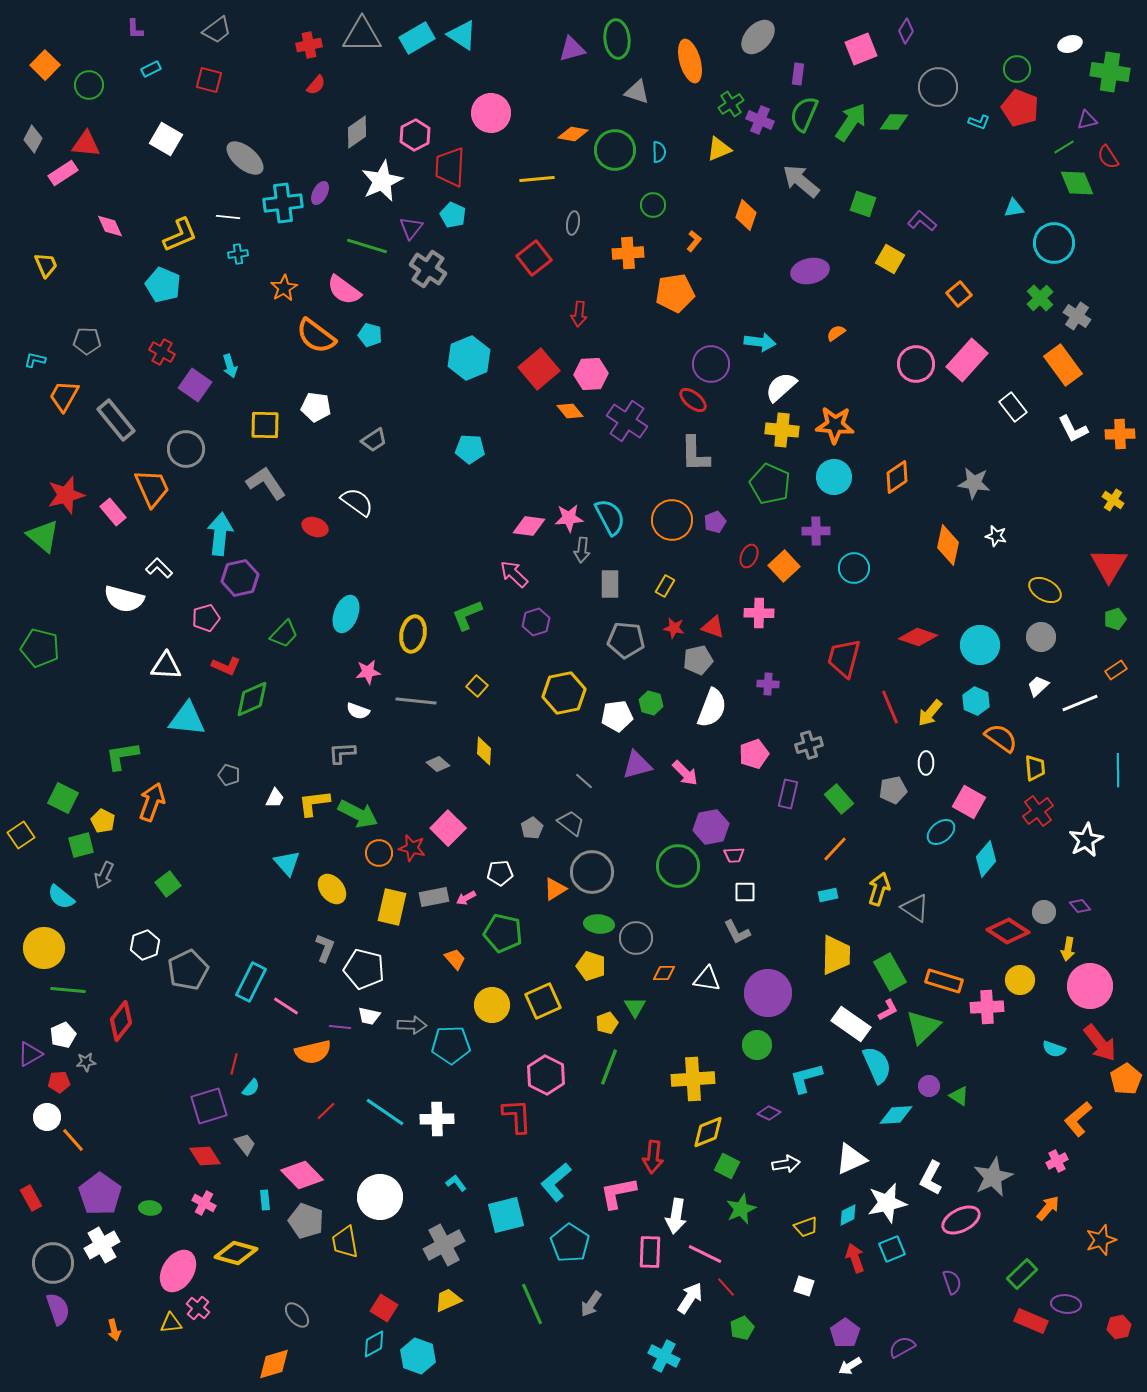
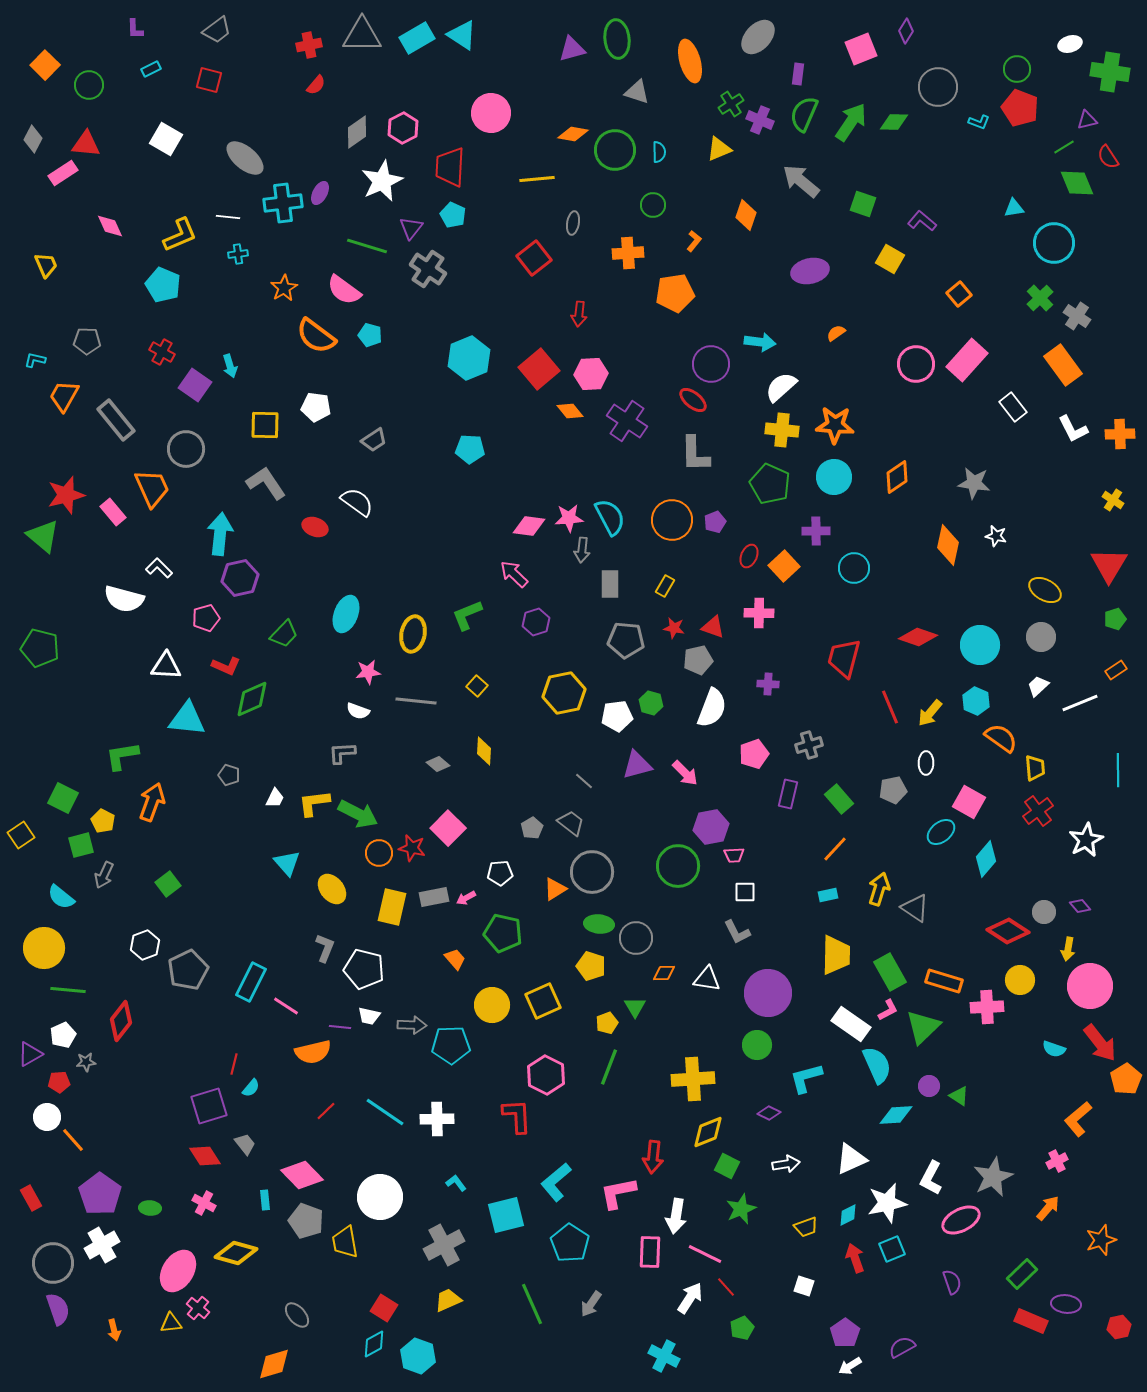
pink hexagon at (415, 135): moved 12 px left, 7 px up
